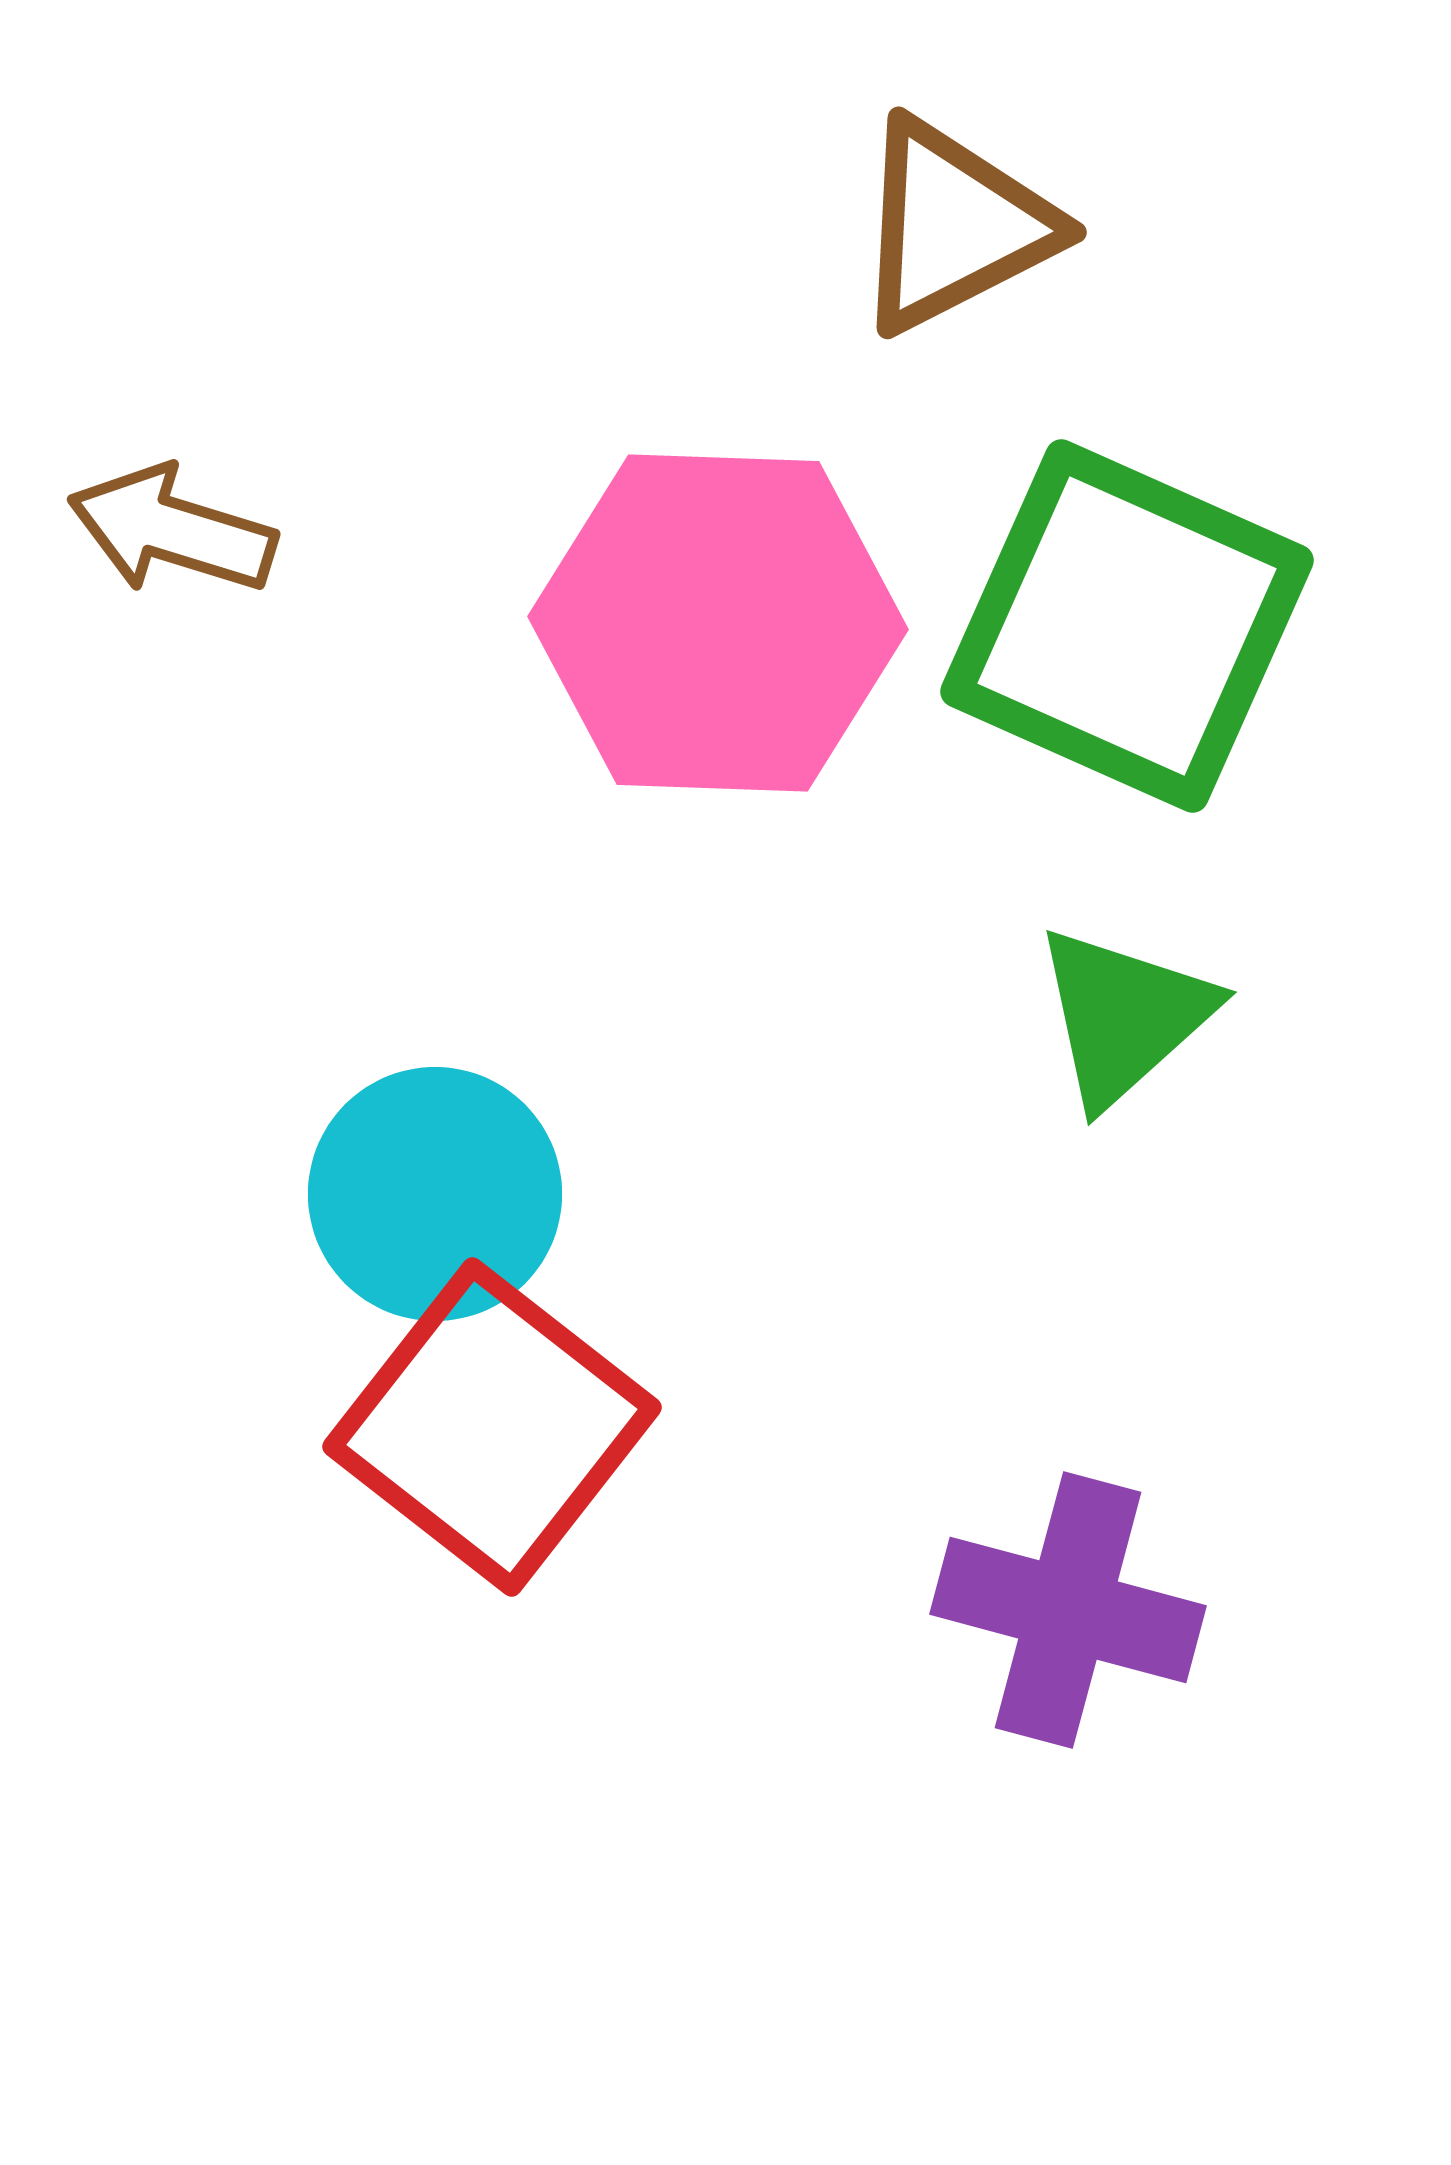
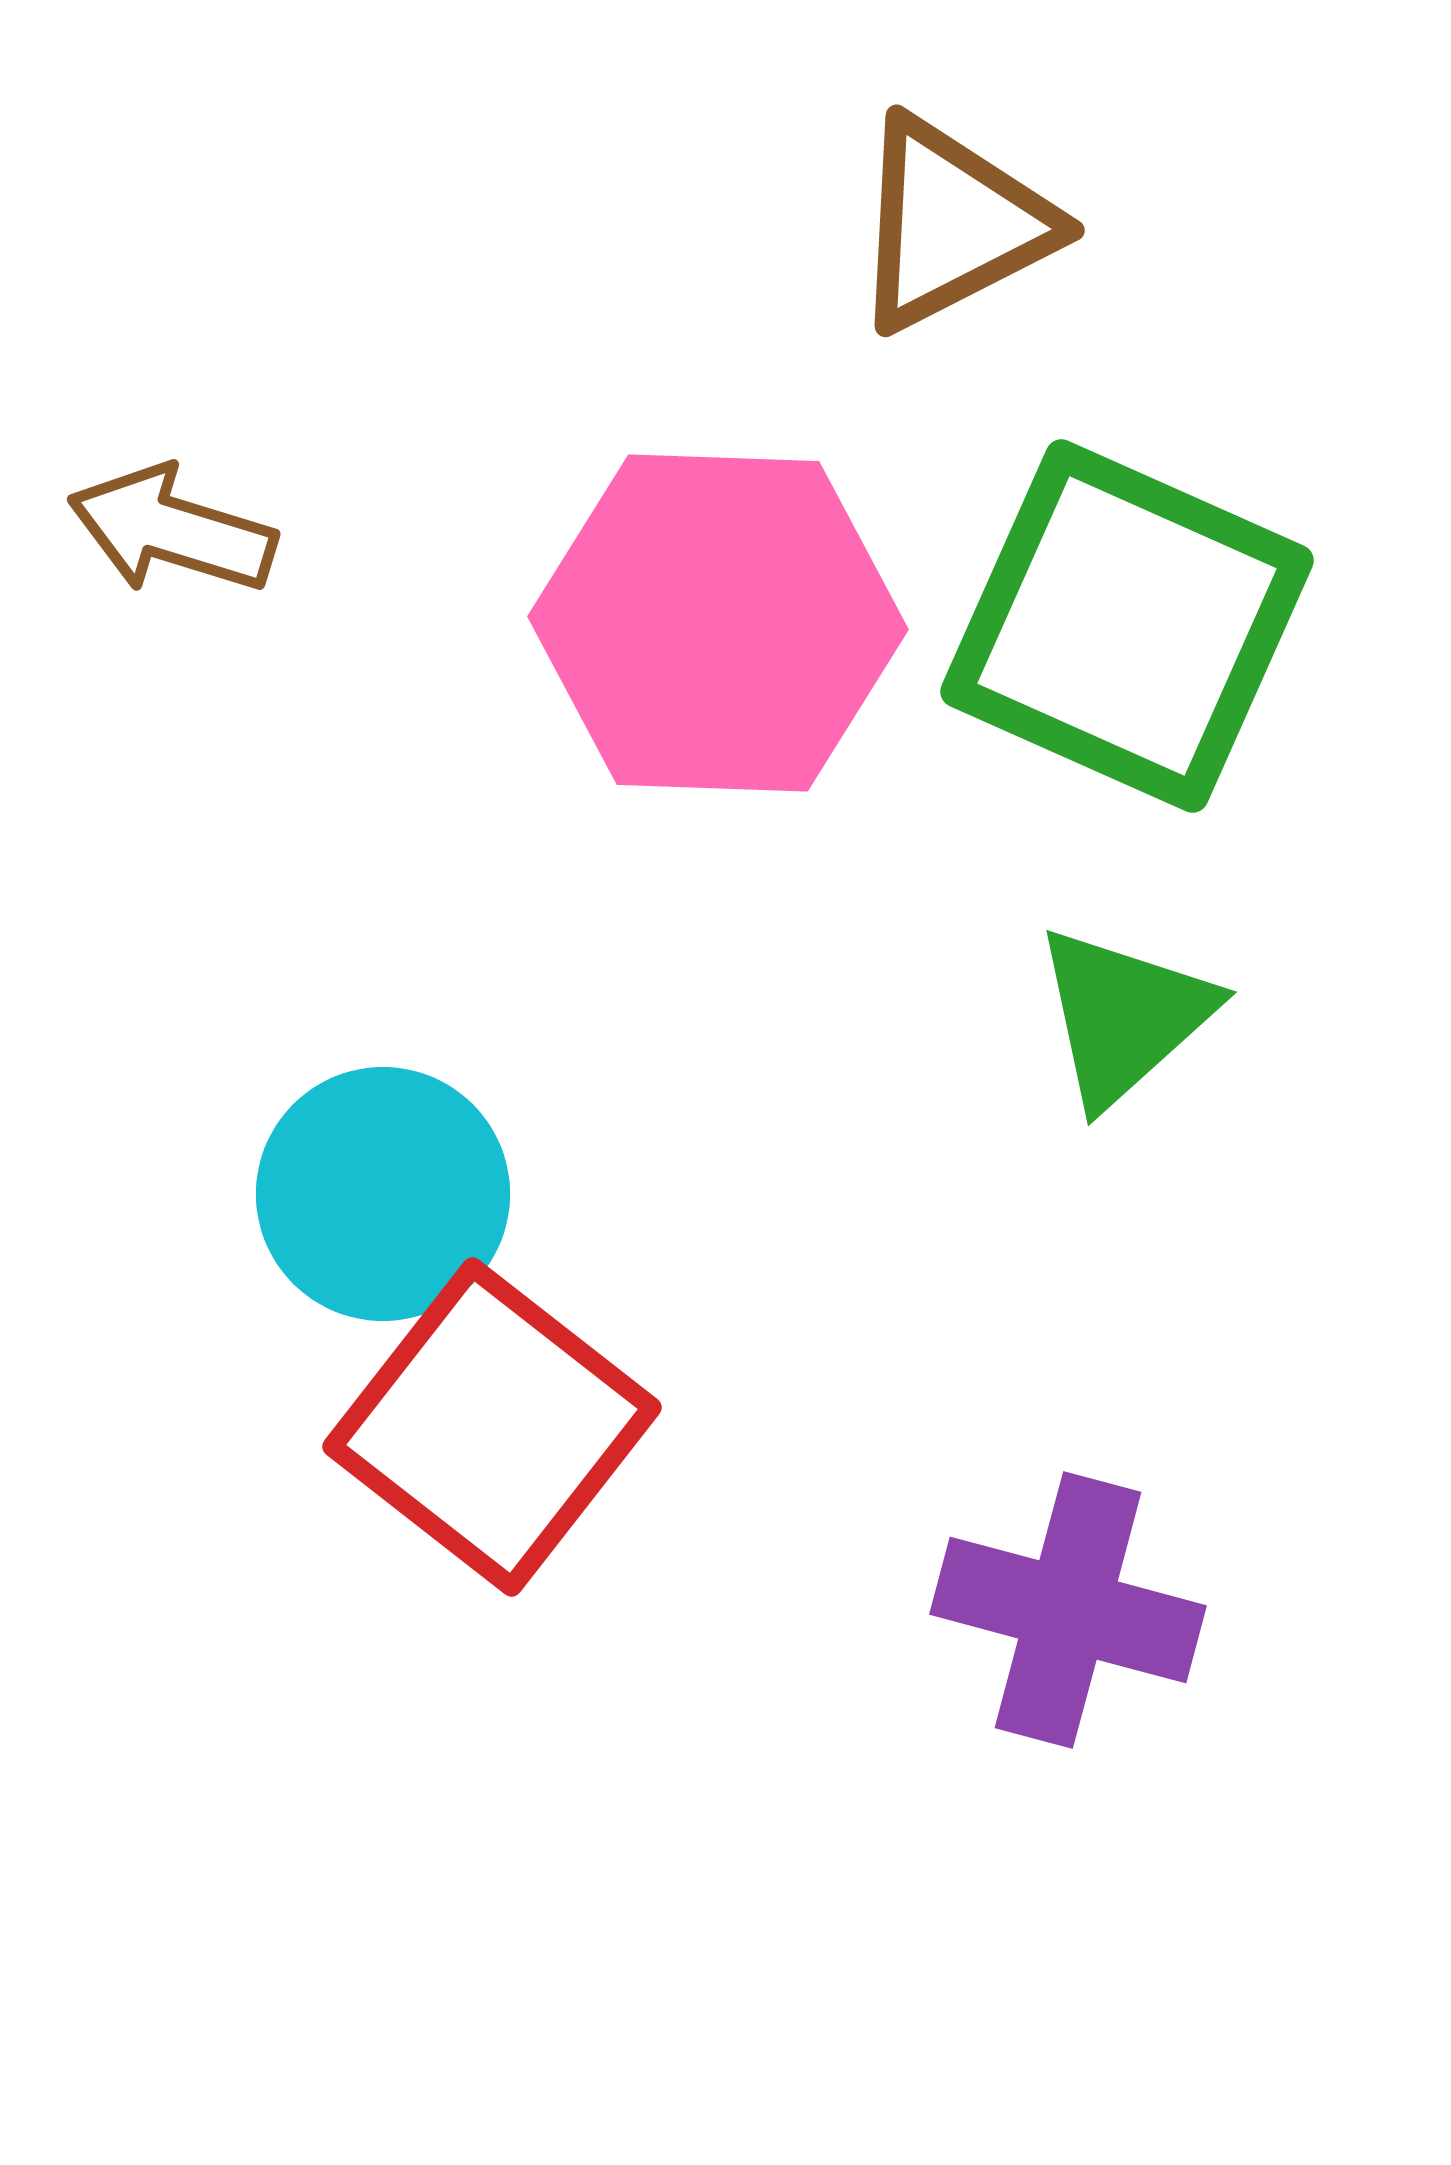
brown triangle: moved 2 px left, 2 px up
cyan circle: moved 52 px left
